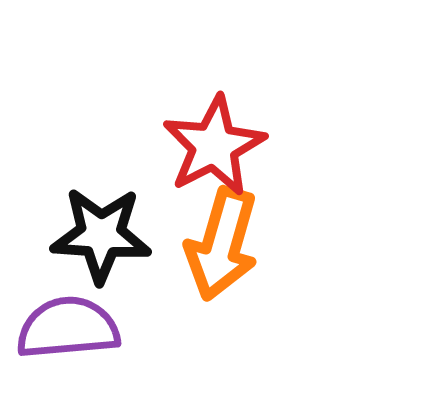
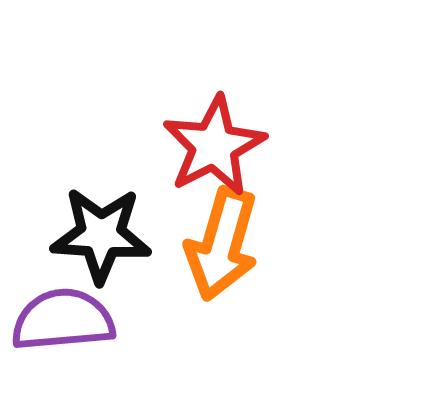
purple semicircle: moved 5 px left, 8 px up
